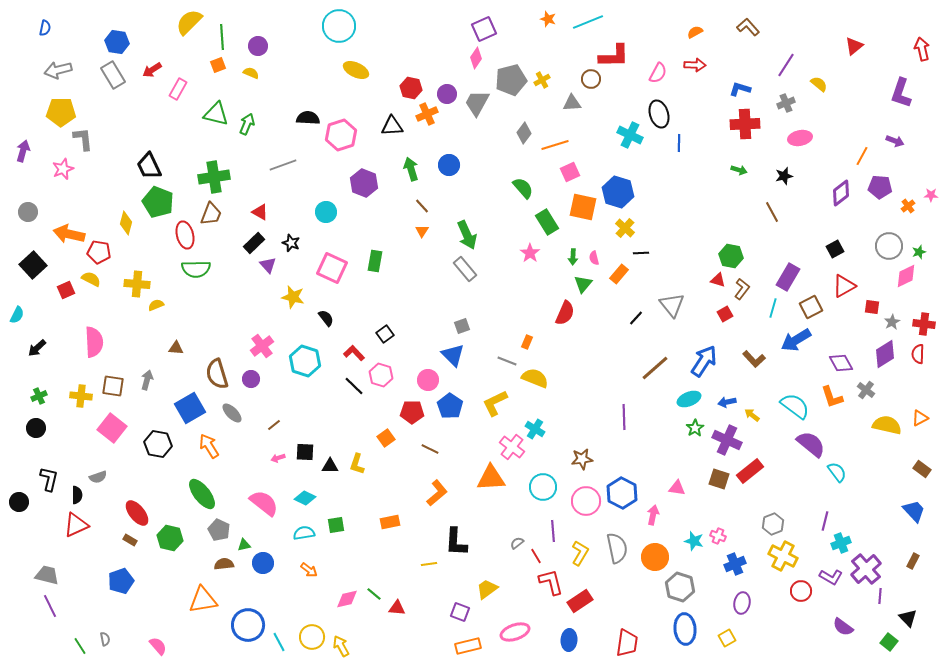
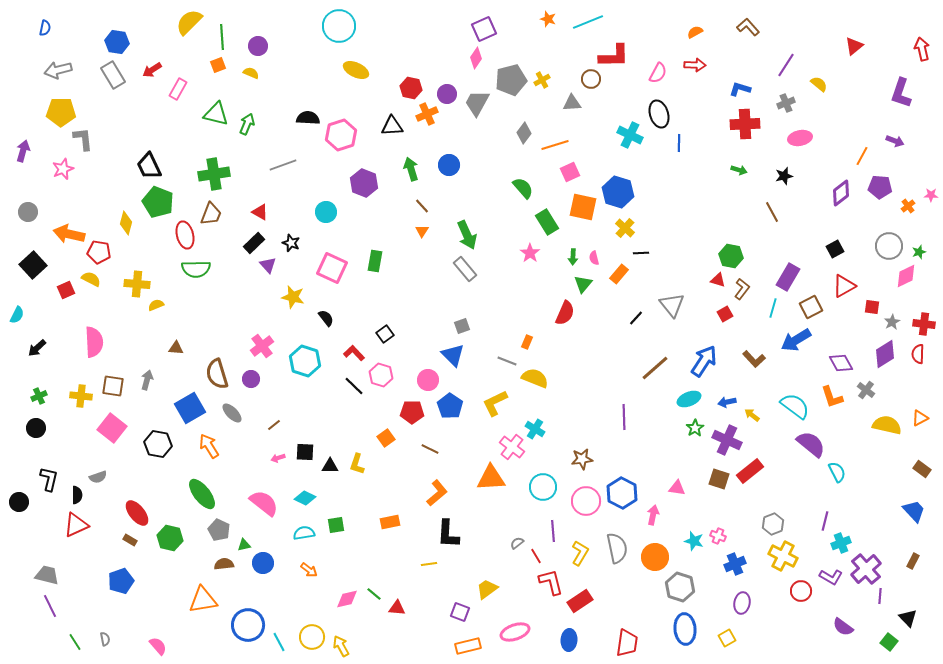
green cross at (214, 177): moved 3 px up
cyan semicircle at (837, 472): rotated 10 degrees clockwise
black L-shape at (456, 542): moved 8 px left, 8 px up
green line at (80, 646): moved 5 px left, 4 px up
